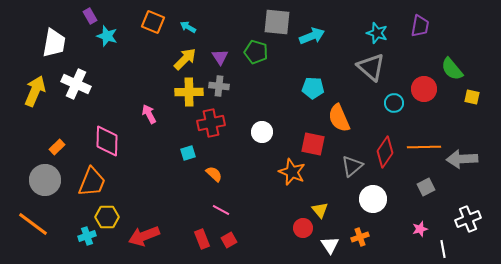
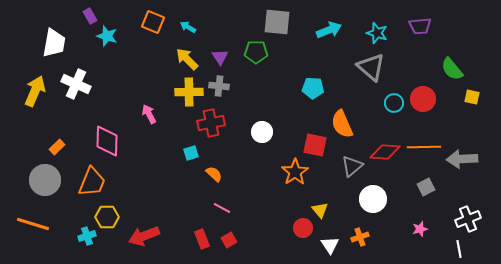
purple trapezoid at (420, 26): rotated 75 degrees clockwise
cyan arrow at (312, 36): moved 17 px right, 6 px up
green pentagon at (256, 52): rotated 15 degrees counterclockwise
yellow arrow at (185, 59): moved 2 px right; rotated 90 degrees counterclockwise
red circle at (424, 89): moved 1 px left, 10 px down
orange semicircle at (339, 118): moved 3 px right, 6 px down
red square at (313, 144): moved 2 px right, 1 px down
red diamond at (385, 152): rotated 60 degrees clockwise
cyan square at (188, 153): moved 3 px right
orange star at (292, 172): moved 3 px right; rotated 16 degrees clockwise
pink line at (221, 210): moved 1 px right, 2 px up
orange line at (33, 224): rotated 20 degrees counterclockwise
white line at (443, 249): moved 16 px right
